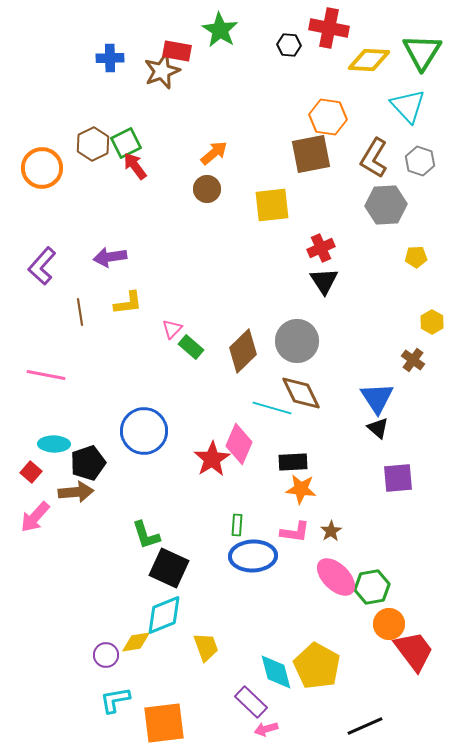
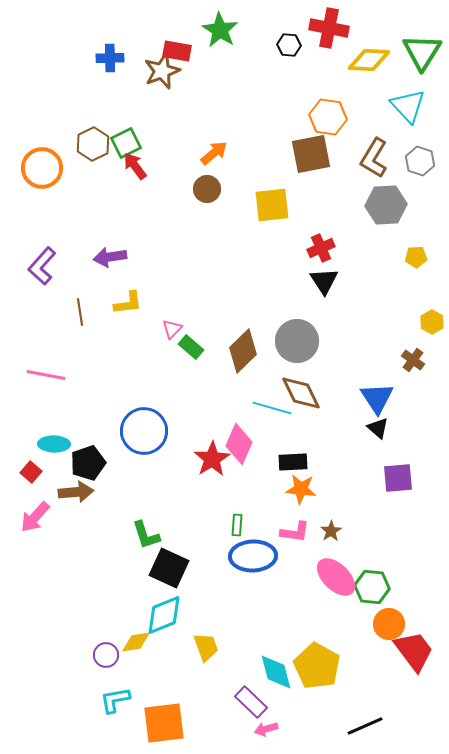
green hexagon at (372, 587): rotated 16 degrees clockwise
